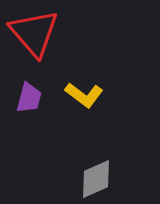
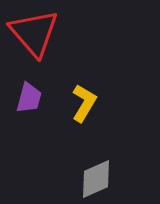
yellow L-shape: moved 8 px down; rotated 96 degrees counterclockwise
